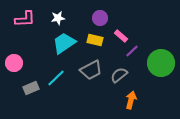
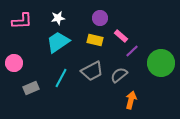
pink L-shape: moved 3 px left, 2 px down
cyan trapezoid: moved 6 px left, 1 px up
gray trapezoid: moved 1 px right, 1 px down
cyan line: moved 5 px right; rotated 18 degrees counterclockwise
